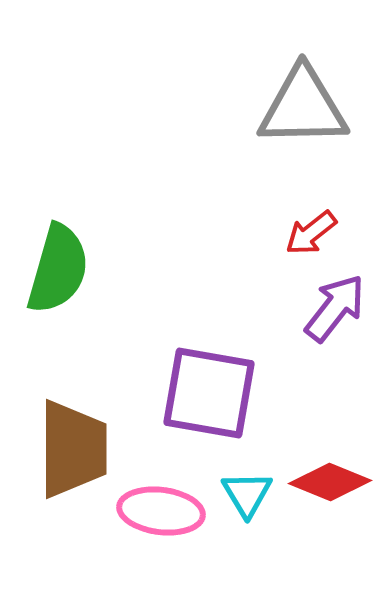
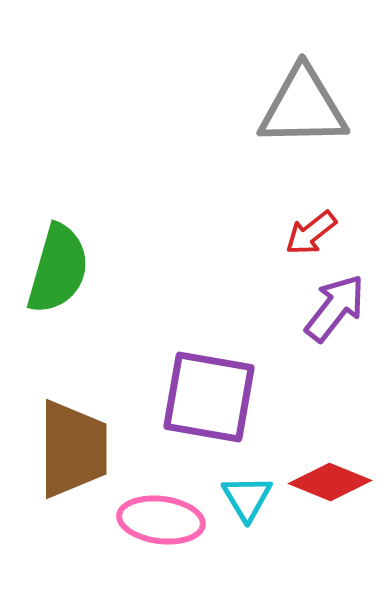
purple square: moved 4 px down
cyan triangle: moved 4 px down
pink ellipse: moved 9 px down
